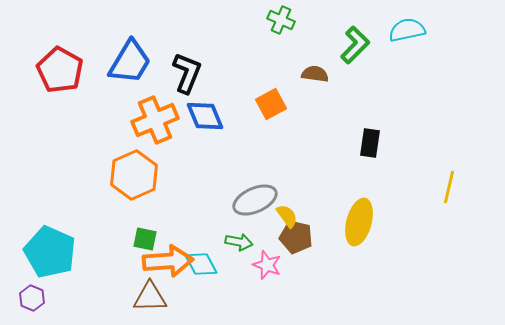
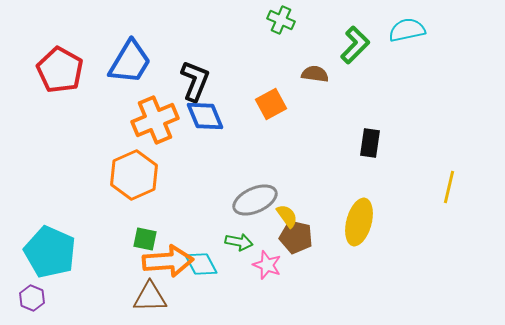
black L-shape: moved 8 px right, 8 px down
